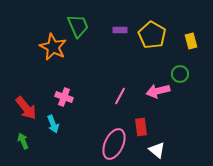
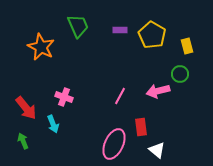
yellow rectangle: moved 4 px left, 5 px down
orange star: moved 12 px left
